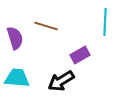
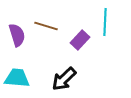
purple semicircle: moved 2 px right, 3 px up
purple rectangle: moved 15 px up; rotated 18 degrees counterclockwise
black arrow: moved 3 px right, 2 px up; rotated 12 degrees counterclockwise
